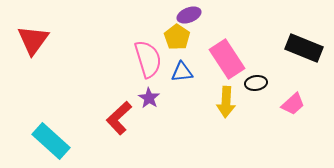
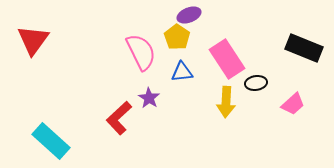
pink semicircle: moved 7 px left, 7 px up; rotated 9 degrees counterclockwise
